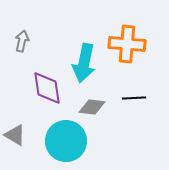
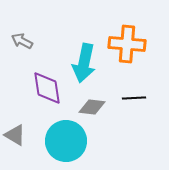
gray arrow: rotated 75 degrees counterclockwise
